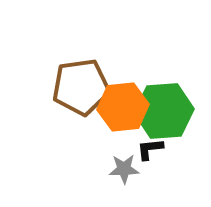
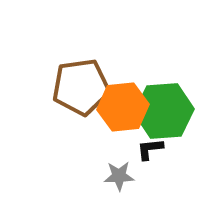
gray star: moved 5 px left, 7 px down
